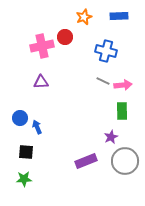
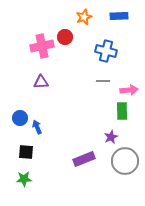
gray line: rotated 24 degrees counterclockwise
pink arrow: moved 6 px right, 5 px down
purple rectangle: moved 2 px left, 2 px up
